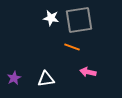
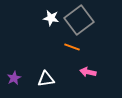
gray square: rotated 28 degrees counterclockwise
